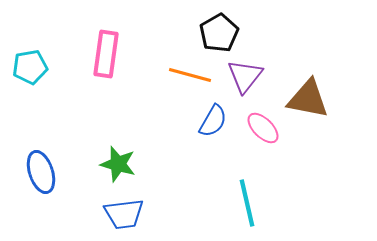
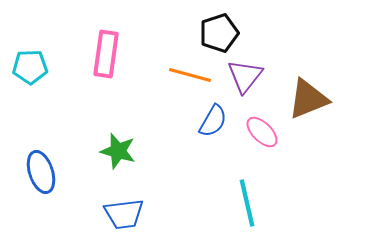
black pentagon: rotated 12 degrees clockwise
cyan pentagon: rotated 8 degrees clockwise
brown triangle: rotated 33 degrees counterclockwise
pink ellipse: moved 1 px left, 4 px down
green star: moved 13 px up
